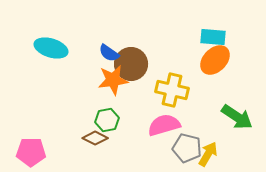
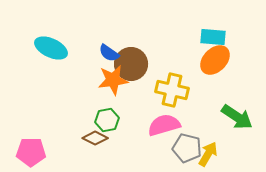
cyan ellipse: rotated 8 degrees clockwise
